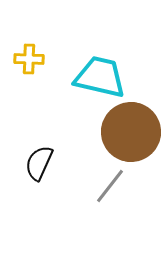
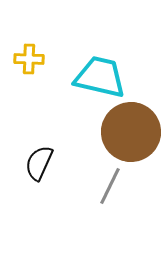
gray line: rotated 12 degrees counterclockwise
